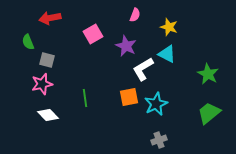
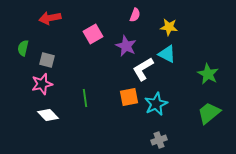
yellow star: rotated 12 degrees counterclockwise
green semicircle: moved 5 px left, 6 px down; rotated 35 degrees clockwise
